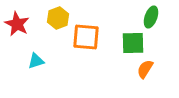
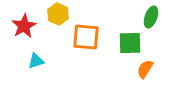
yellow hexagon: moved 4 px up; rotated 15 degrees counterclockwise
red star: moved 7 px right, 2 px down; rotated 15 degrees clockwise
green square: moved 3 px left
